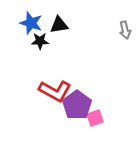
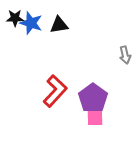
gray arrow: moved 25 px down
black star: moved 25 px left, 23 px up
red L-shape: rotated 76 degrees counterclockwise
purple pentagon: moved 16 px right, 7 px up
pink square: rotated 18 degrees clockwise
